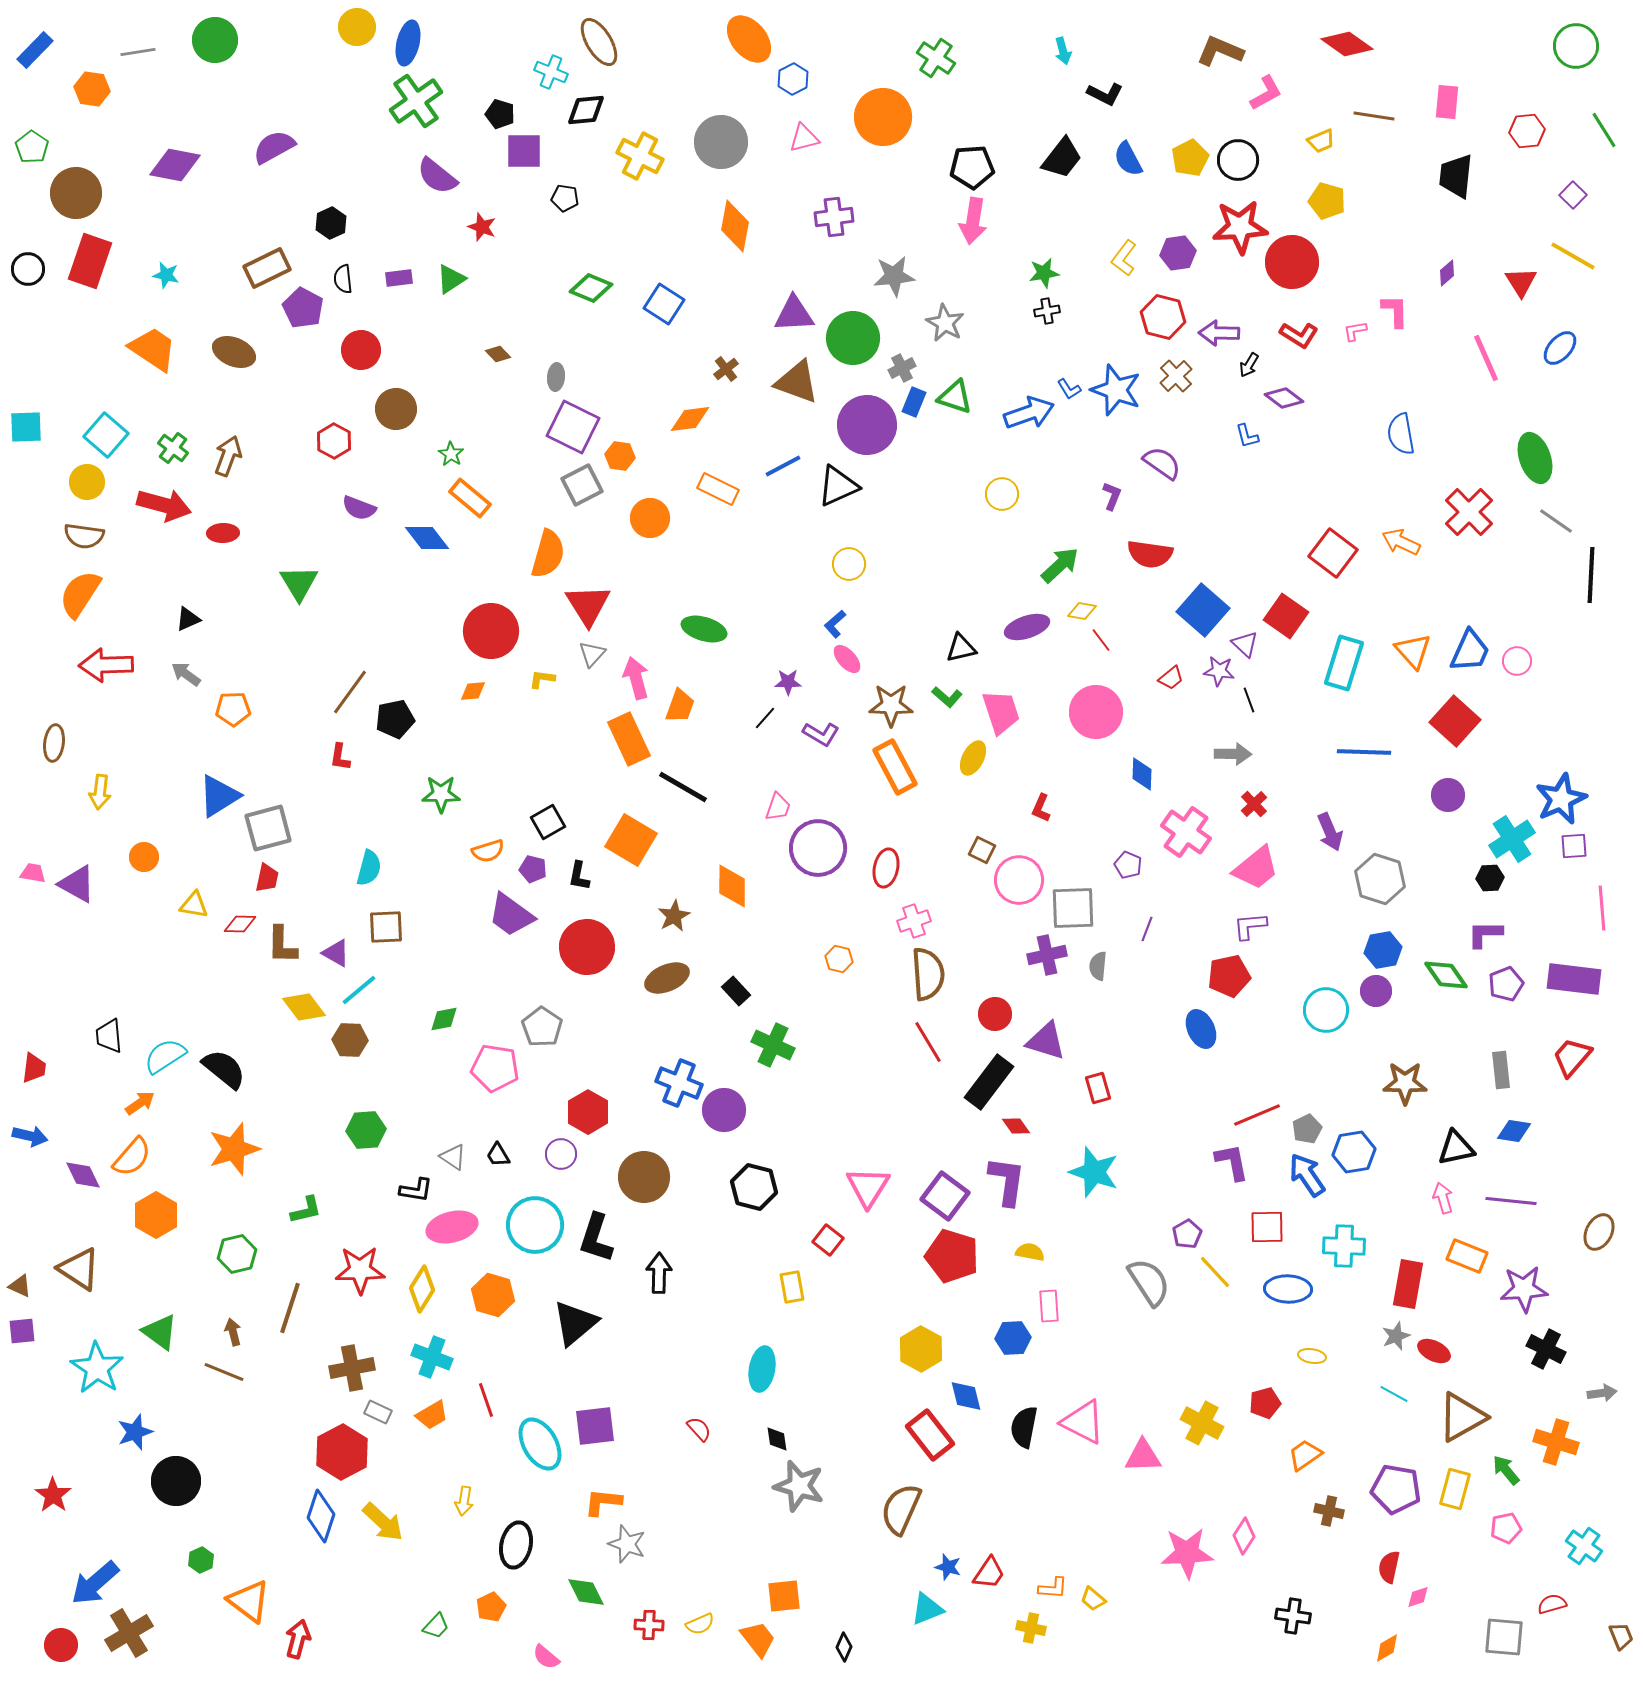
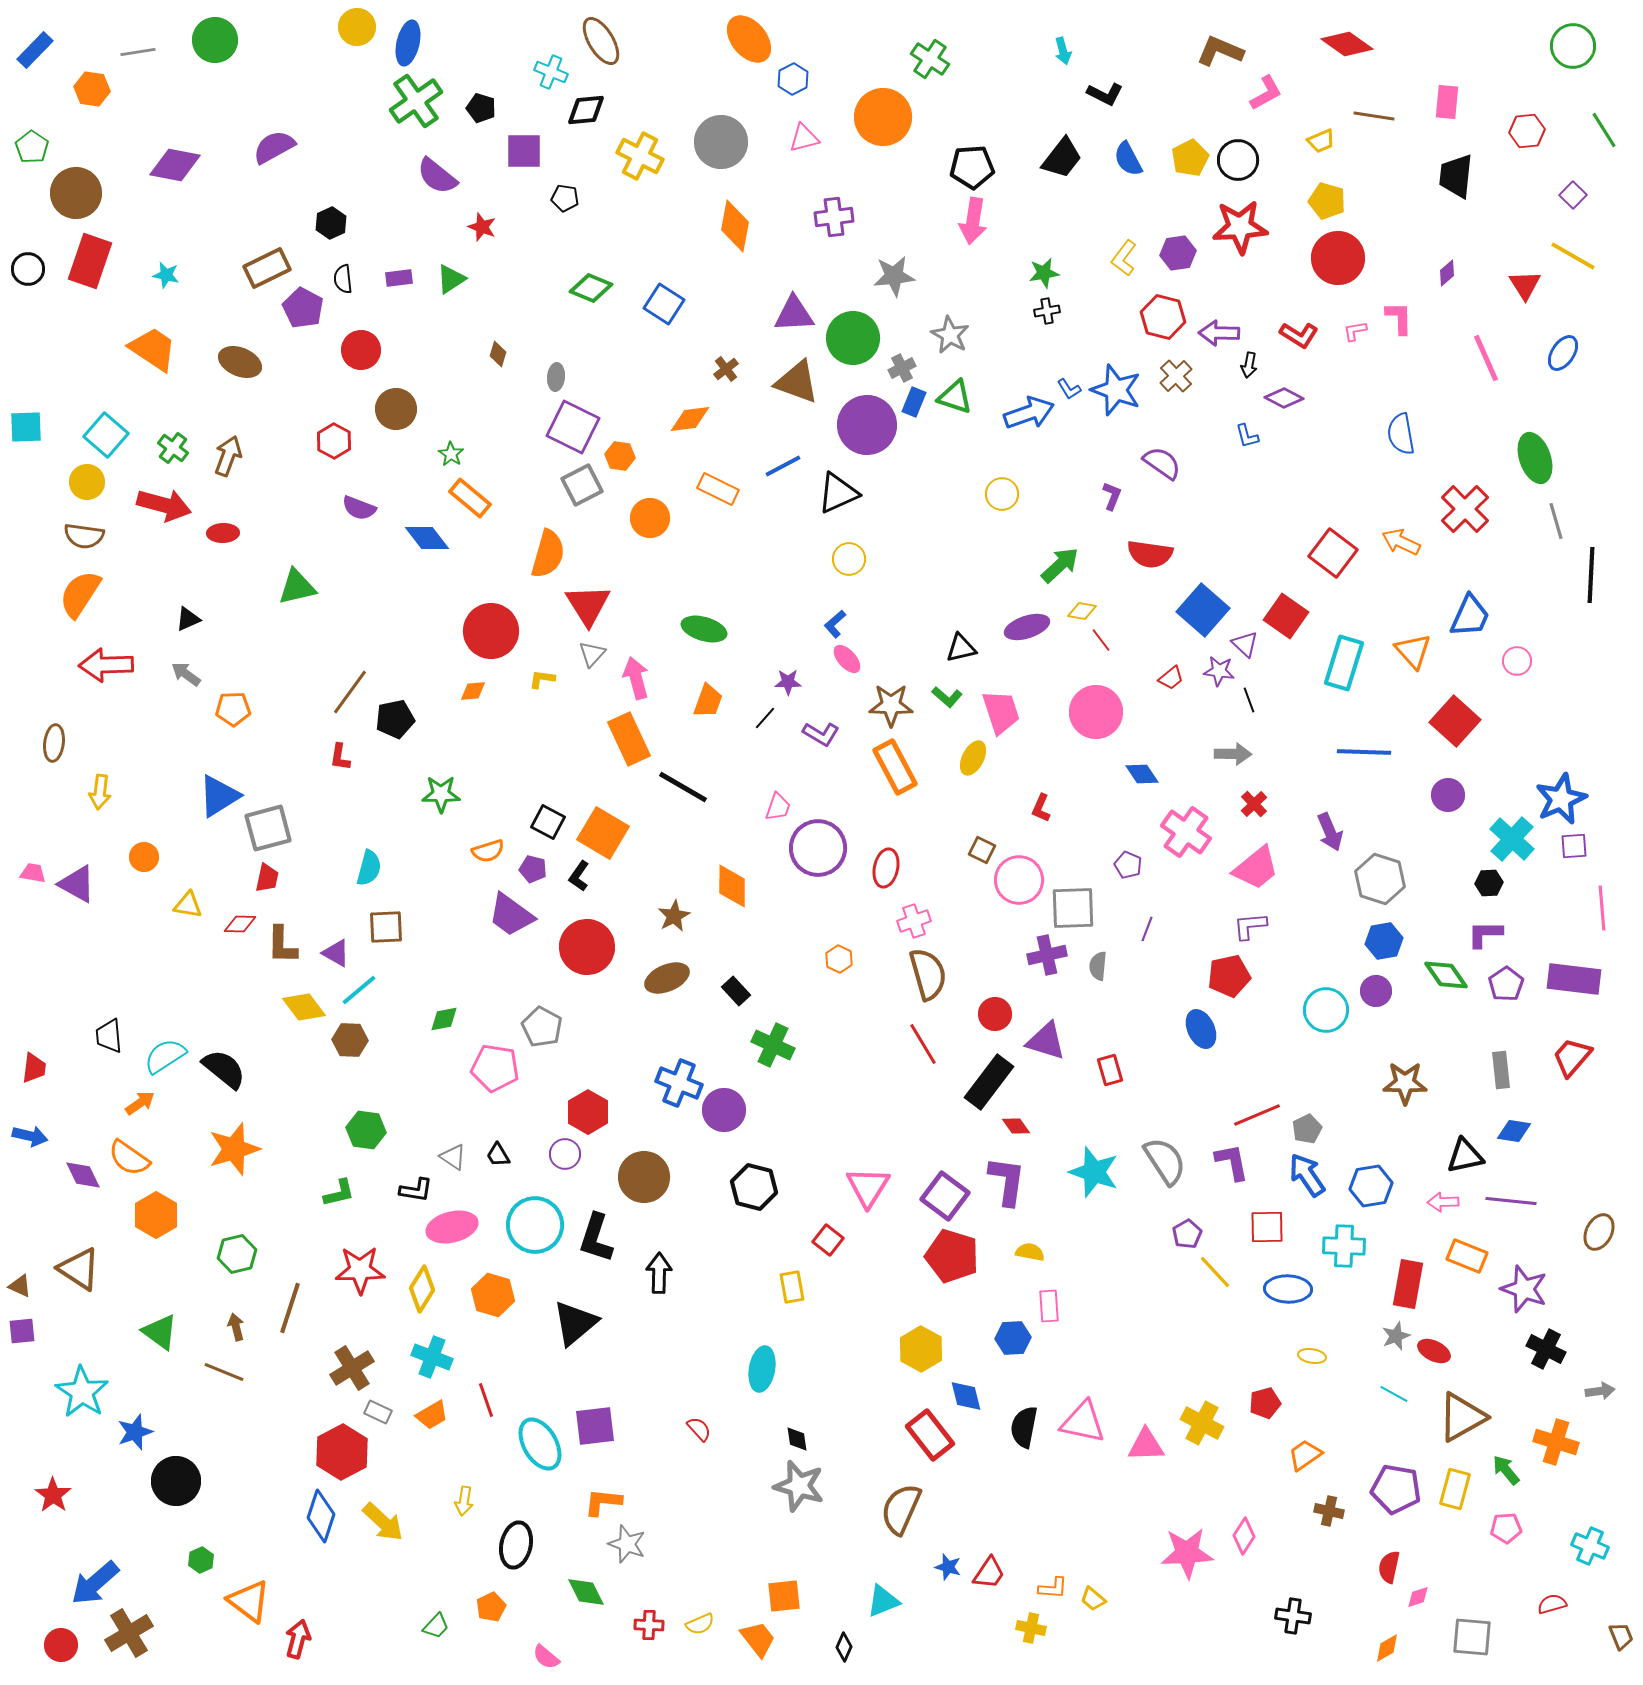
brown ellipse at (599, 42): moved 2 px right, 1 px up
green circle at (1576, 46): moved 3 px left
green cross at (936, 58): moved 6 px left, 1 px down
black pentagon at (500, 114): moved 19 px left, 6 px up
red circle at (1292, 262): moved 46 px right, 4 px up
red triangle at (1521, 282): moved 4 px right, 3 px down
pink L-shape at (1395, 311): moved 4 px right, 7 px down
gray star at (945, 323): moved 5 px right, 12 px down
blue ellipse at (1560, 348): moved 3 px right, 5 px down; rotated 9 degrees counterclockwise
brown ellipse at (234, 352): moved 6 px right, 10 px down
brown diamond at (498, 354): rotated 60 degrees clockwise
black arrow at (1249, 365): rotated 20 degrees counterclockwise
purple diamond at (1284, 398): rotated 9 degrees counterclockwise
black triangle at (838, 486): moved 7 px down
red cross at (1469, 512): moved 4 px left, 3 px up
gray line at (1556, 521): rotated 39 degrees clockwise
yellow circle at (849, 564): moved 5 px up
green triangle at (299, 583): moved 2 px left, 4 px down; rotated 48 degrees clockwise
blue trapezoid at (1470, 651): moved 35 px up
orange trapezoid at (680, 706): moved 28 px right, 5 px up
blue diamond at (1142, 774): rotated 36 degrees counterclockwise
black square at (548, 822): rotated 32 degrees counterclockwise
cyan cross at (1512, 839): rotated 15 degrees counterclockwise
orange square at (631, 840): moved 28 px left, 7 px up
black L-shape at (579, 876): rotated 24 degrees clockwise
black hexagon at (1490, 878): moved 1 px left, 5 px down
yellow triangle at (194, 905): moved 6 px left
blue hexagon at (1383, 950): moved 1 px right, 9 px up
orange hexagon at (839, 959): rotated 12 degrees clockwise
brown semicircle at (928, 974): rotated 12 degrees counterclockwise
purple pentagon at (1506, 984): rotated 12 degrees counterclockwise
gray pentagon at (542, 1027): rotated 6 degrees counterclockwise
red line at (928, 1042): moved 5 px left, 2 px down
red rectangle at (1098, 1088): moved 12 px right, 18 px up
green hexagon at (366, 1130): rotated 12 degrees clockwise
black triangle at (1456, 1148): moved 9 px right, 8 px down
blue hexagon at (1354, 1152): moved 17 px right, 34 px down
purple circle at (561, 1154): moved 4 px right
orange semicircle at (132, 1157): moved 3 px left, 1 px down; rotated 84 degrees clockwise
pink arrow at (1443, 1198): moved 4 px down; rotated 76 degrees counterclockwise
green L-shape at (306, 1210): moved 33 px right, 17 px up
gray semicircle at (1149, 1282): moved 16 px right, 121 px up
purple star at (1524, 1289): rotated 24 degrees clockwise
brown arrow at (233, 1332): moved 3 px right, 5 px up
cyan star at (97, 1368): moved 15 px left, 24 px down
brown cross at (352, 1368): rotated 21 degrees counterclockwise
gray arrow at (1602, 1393): moved 2 px left, 2 px up
pink triangle at (1083, 1422): rotated 15 degrees counterclockwise
black diamond at (777, 1439): moved 20 px right
pink triangle at (1143, 1456): moved 3 px right, 11 px up
pink pentagon at (1506, 1528): rotated 8 degrees clockwise
cyan cross at (1584, 1546): moved 6 px right; rotated 12 degrees counterclockwise
cyan triangle at (927, 1609): moved 44 px left, 8 px up
gray square at (1504, 1637): moved 32 px left
